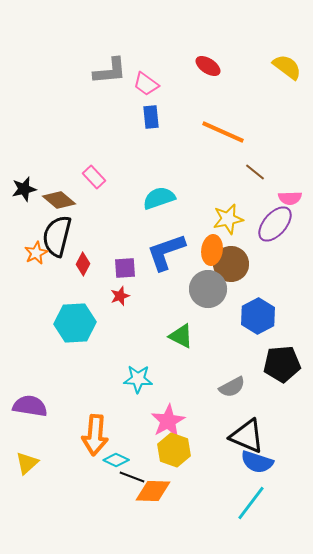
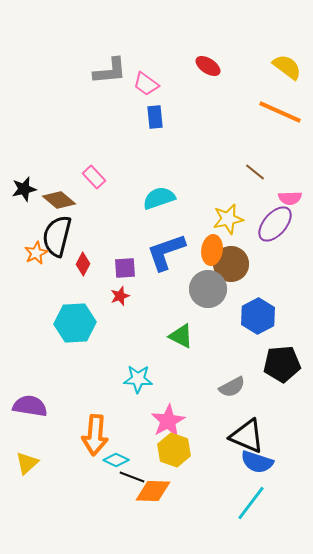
blue rectangle: moved 4 px right
orange line: moved 57 px right, 20 px up
